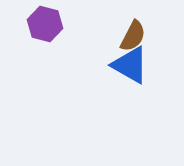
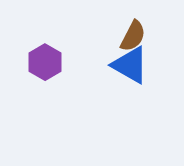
purple hexagon: moved 38 px down; rotated 16 degrees clockwise
